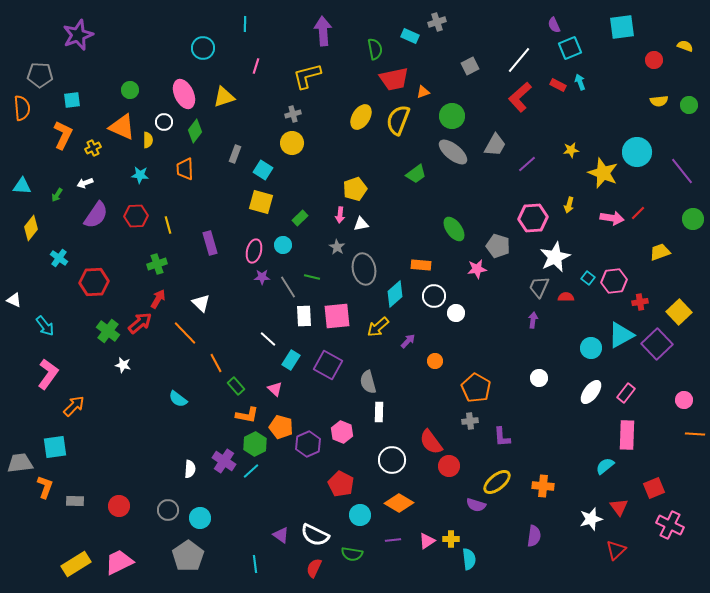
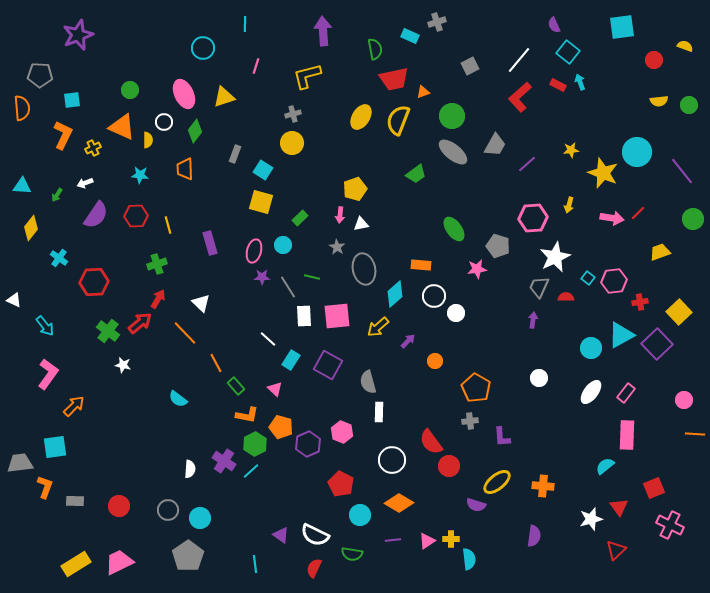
cyan square at (570, 48): moved 2 px left, 4 px down; rotated 30 degrees counterclockwise
